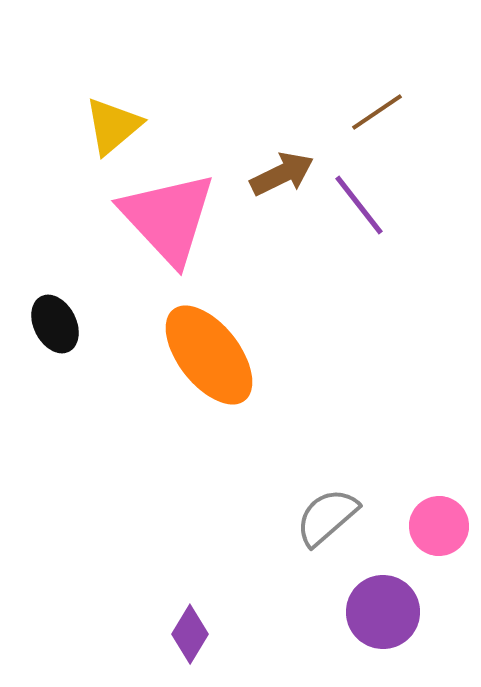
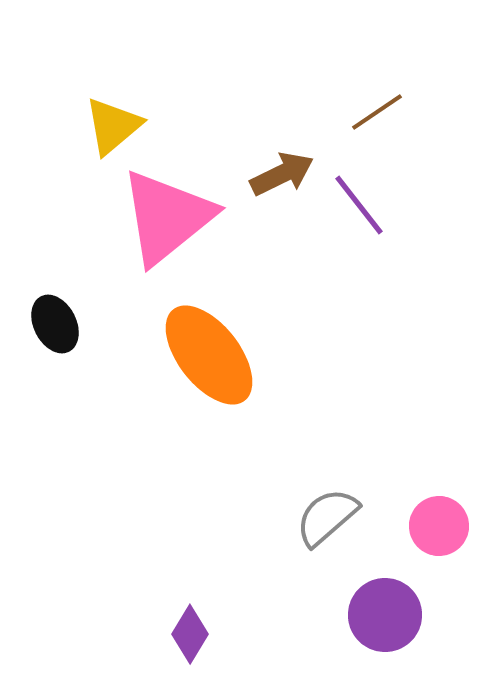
pink triangle: moved 1 px left, 1 px up; rotated 34 degrees clockwise
purple circle: moved 2 px right, 3 px down
